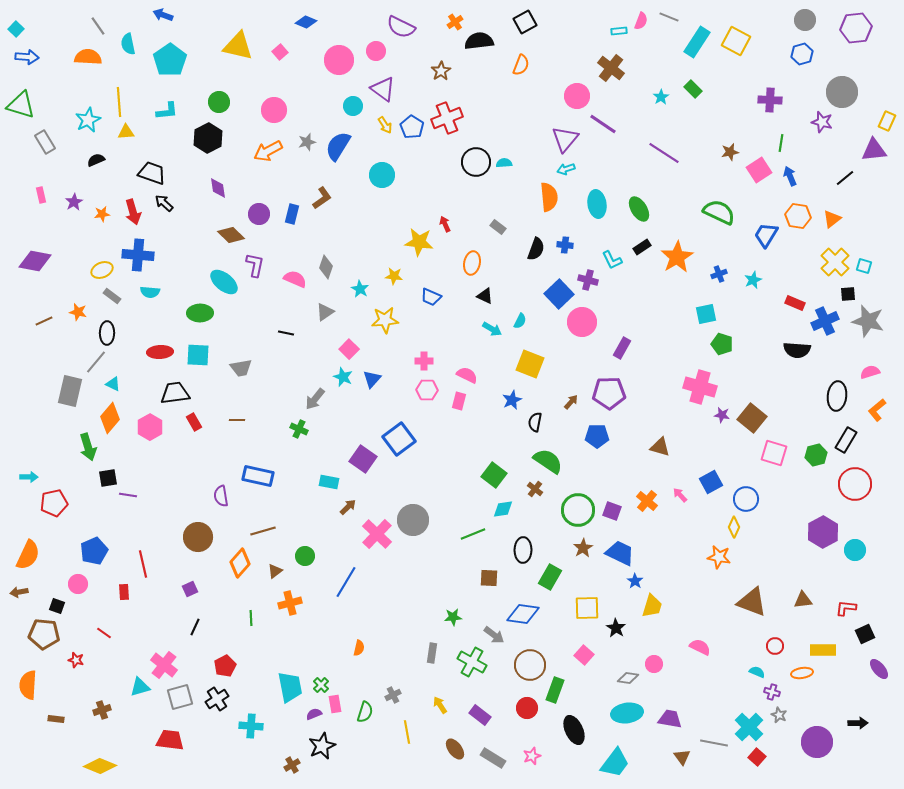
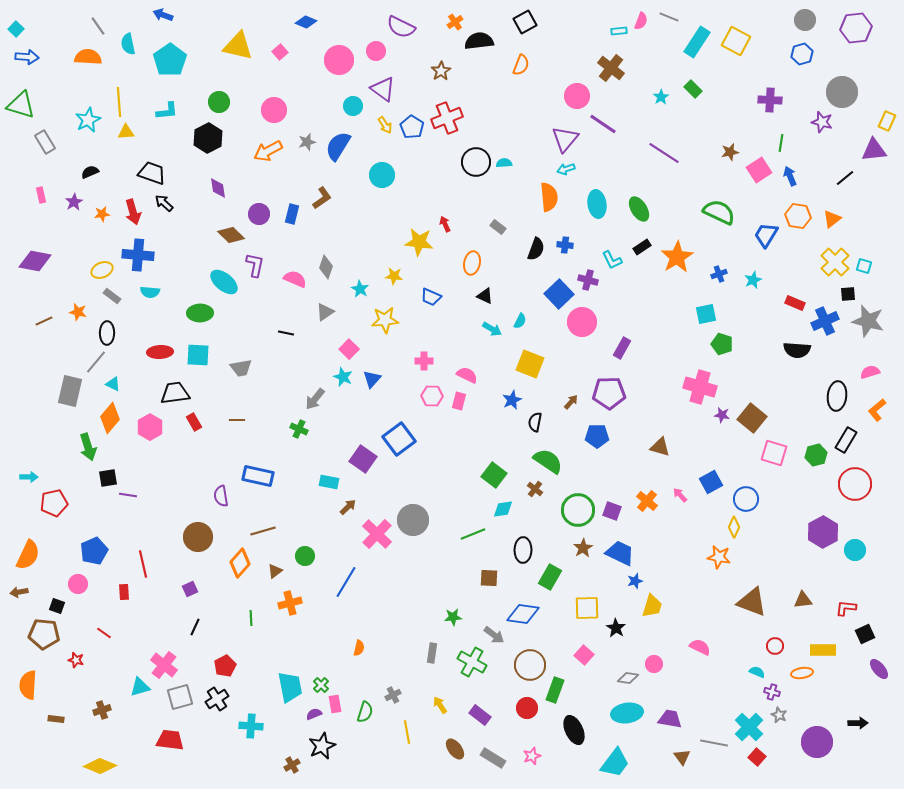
black semicircle at (96, 160): moved 6 px left, 12 px down
pink hexagon at (427, 390): moved 5 px right, 6 px down
blue star at (635, 581): rotated 21 degrees clockwise
